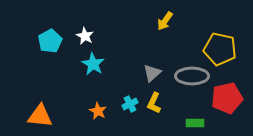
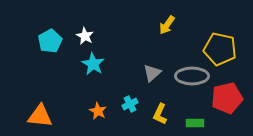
yellow arrow: moved 2 px right, 4 px down
yellow L-shape: moved 6 px right, 11 px down
